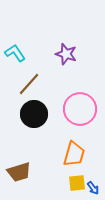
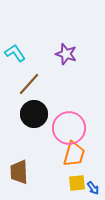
pink circle: moved 11 px left, 19 px down
brown trapezoid: rotated 105 degrees clockwise
